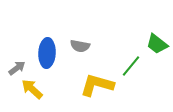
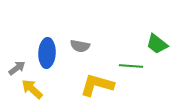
green line: rotated 55 degrees clockwise
